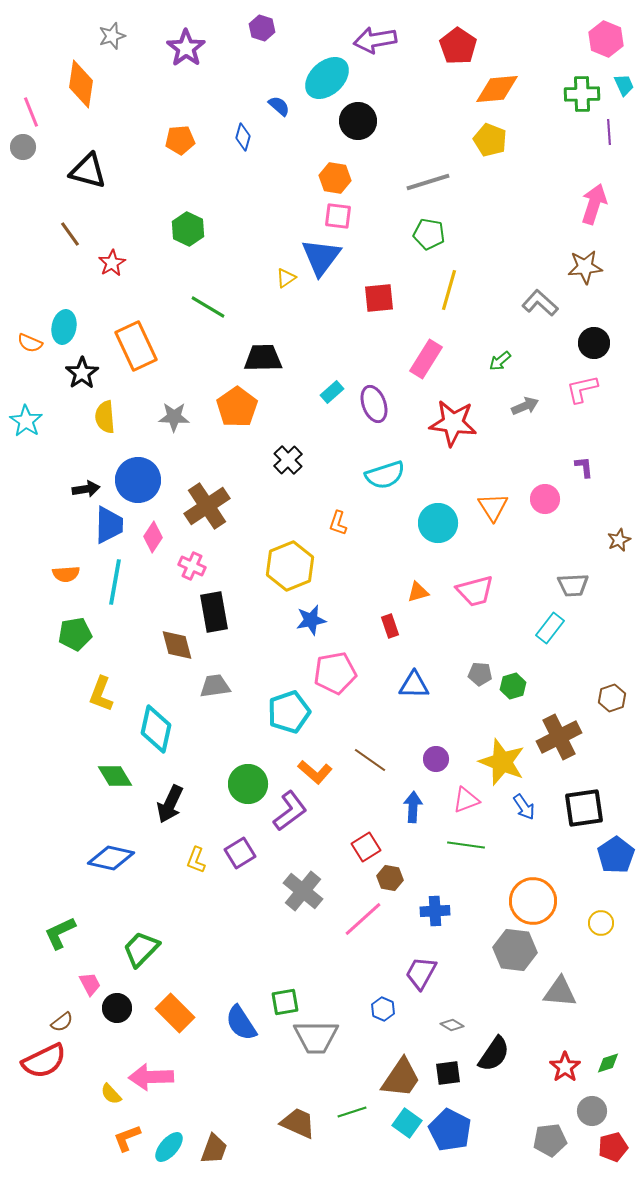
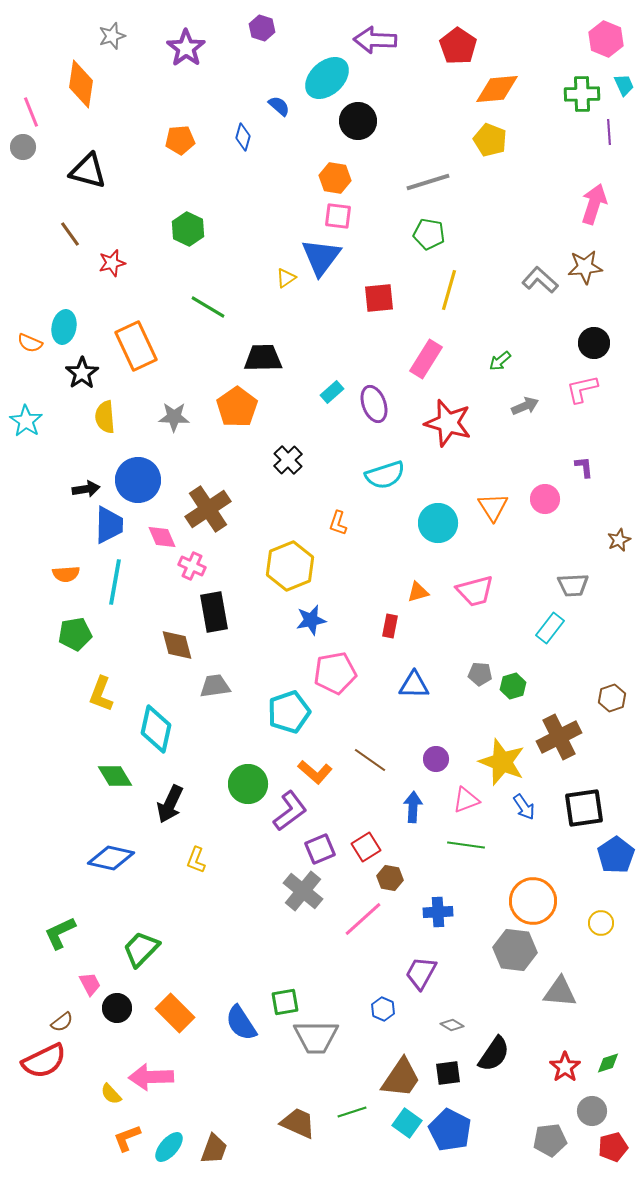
purple arrow at (375, 40): rotated 12 degrees clockwise
red star at (112, 263): rotated 16 degrees clockwise
gray L-shape at (540, 303): moved 23 px up
red star at (453, 423): moved 5 px left; rotated 9 degrees clockwise
brown cross at (207, 506): moved 1 px right, 3 px down
pink diamond at (153, 537): moved 9 px right; rotated 56 degrees counterclockwise
red rectangle at (390, 626): rotated 30 degrees clockwise
purple square at (240, 853): moved 80 px right, 4 px up; rotated 8 degrees clockwise
blue cross at (435, 911): moved 3 px right, 1 px down
